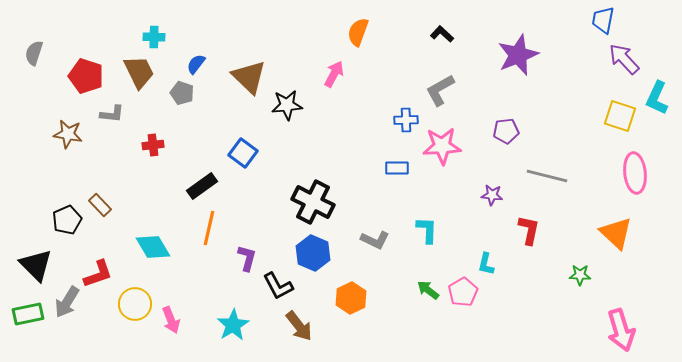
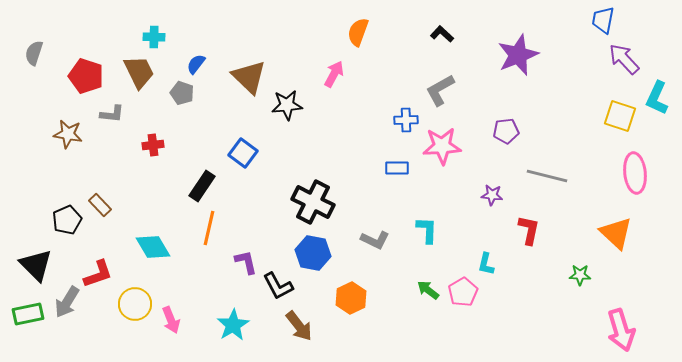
black rectangle at (202, 186): rotated 20 degrees counterclockwise
blue hexagon at (313, 253): rotated 12 degrees counterclockwise
purple L-shape at (247, 258): moved 1 px left, 4 px down; rotated 28 degrees counterclockwise
